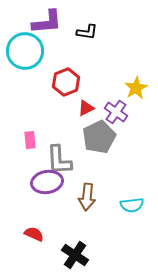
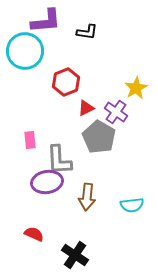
purple L-shape: moved 1 px left, 1 px up
gray pentagon: rotated 16 degrees counterclockwise
